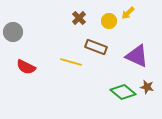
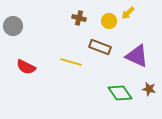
brown cross: rotated 32 degrees counterclockwise
gray circle: moved 6 px up
brown rectangle: moved 4 px right
brown star: moved 2 px right, 2 px down
green diamond: moved 3 px left, 1 px down; rotated 15 degrees clockwise
